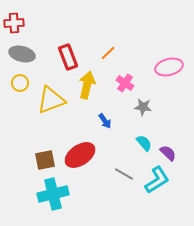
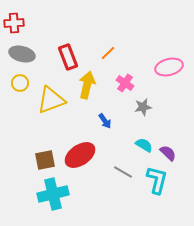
gray star: rotated 18 degrees counterclockwise
cyan semicircle: moved 2 px down; rotated 18 degrees counterclockwise
gray line: moved 1 px left, 2 px up
cyan L-shape: rotated 44 degrees counterclockwise
